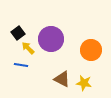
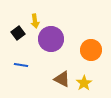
yellow arrow: moved 7 px right, 27 px up; rotated 144 degrees counterclockwise
yellow star: rotated 28 degrees clockwise
